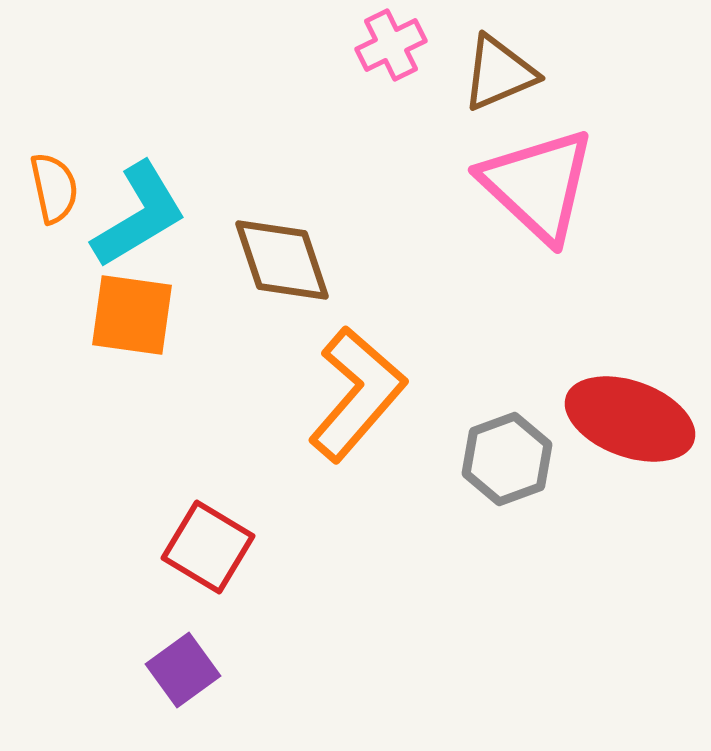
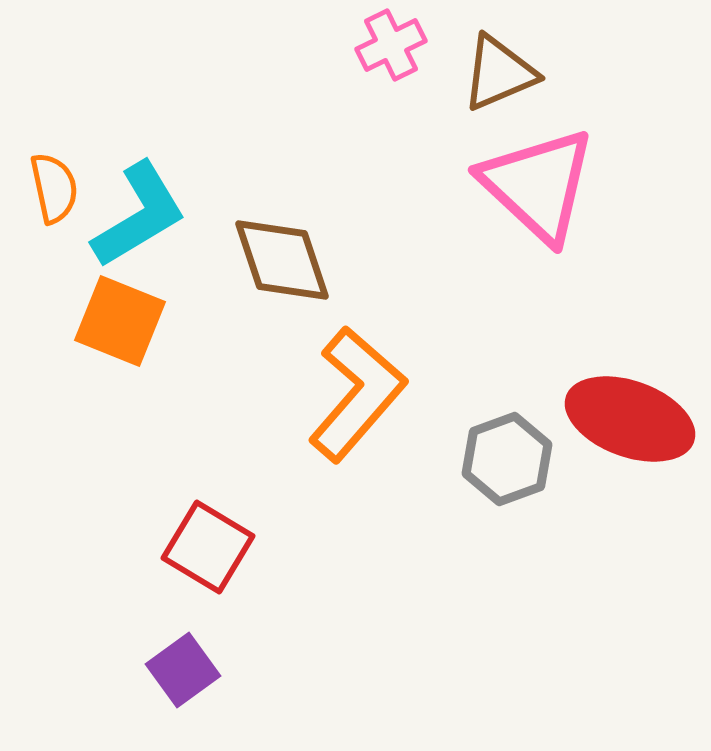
orange square: moved 12 px left, 6 px down; rotated 14 degrees clockwise
